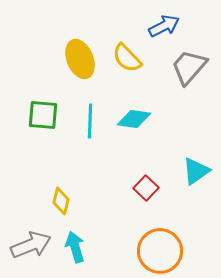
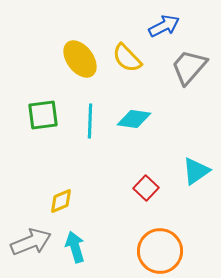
yellow ellipse: rotated 15 degrees counterclockwise
green square: rotated 12 degrees counterclockwise
yellow diamond: rotated 52 degrees clockwise
gray arrow: moved 3 px up
